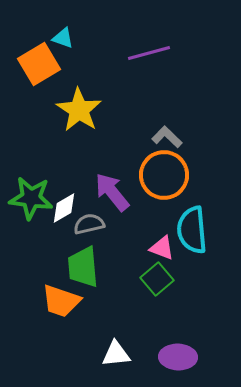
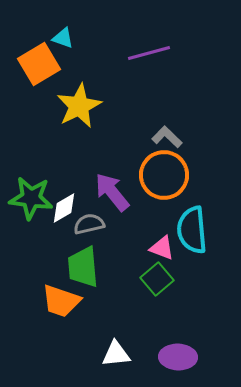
yellow star: moved 4 px up; rotated 12 degrees clockwise
